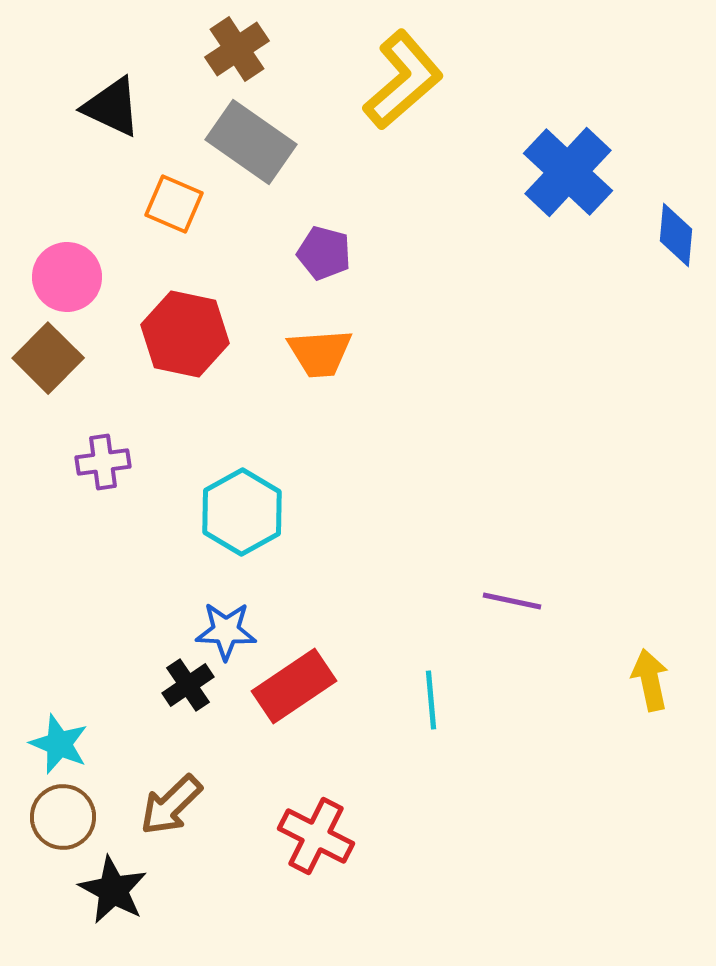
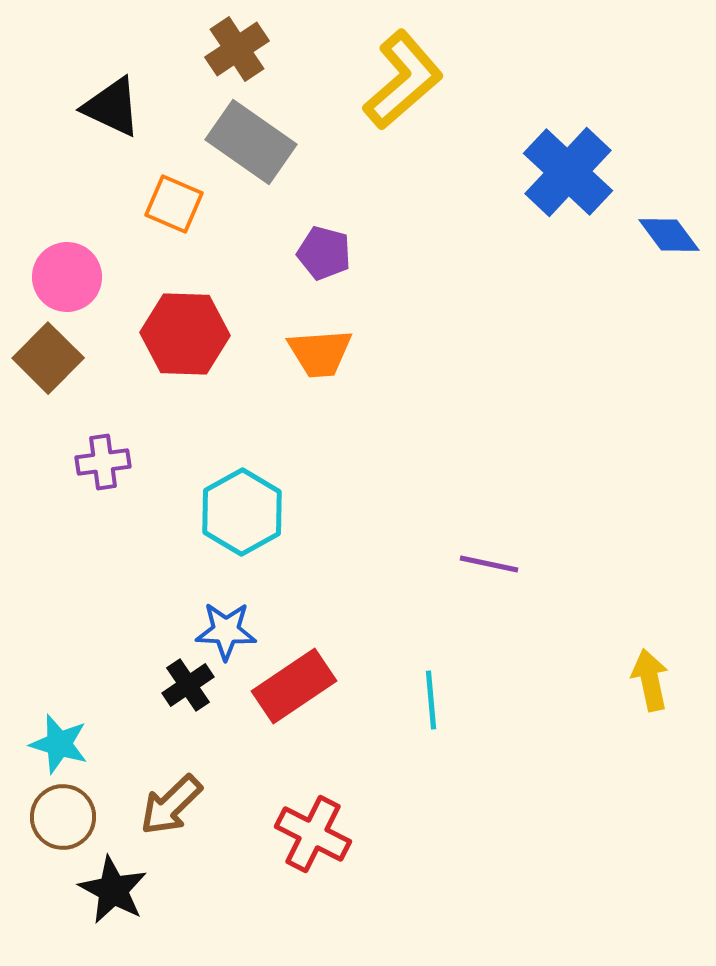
blue diamond: moved 7 px left; rotated 42 degrees counterclockwise
red hexagon: rotated 10 degrees counterclockwise
purple line: moved 23 px left, 37 px up
cyan star: rotated 6 degrees counterclockwise
red cross: moved 3 px left, 2 px up
